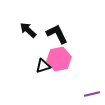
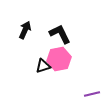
black arrow: moved 3 px left; rotated 72 degrees clockwise
black L-shape: moved 3 px right
